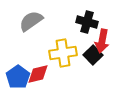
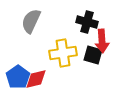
gray semicircle: rotated 30 degrees counterclockwise
red arrow: rotated 15 degrees counterclockwise
black square: rotated 30 degrees counterclockwise
red diamond: moved 2 px left, 5 px down
